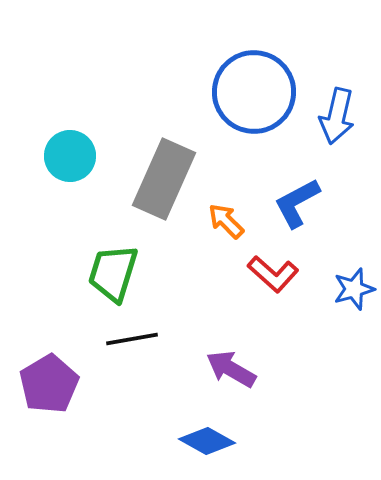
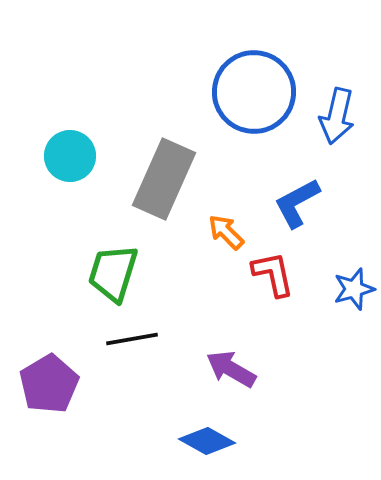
orange arrow: moved 11 px down
red L-shape: rotated 144 degrees counterclockwise
